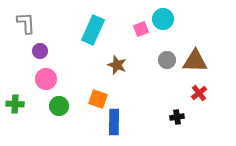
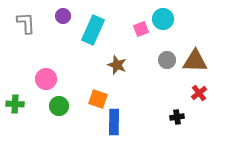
purple circle: moved 23 px right, 35 px up
